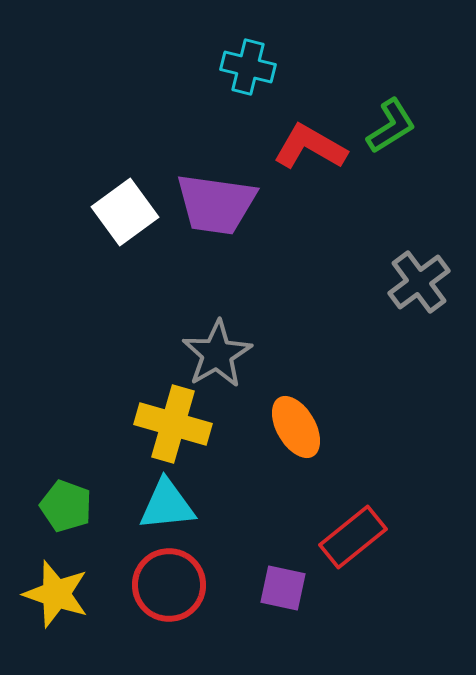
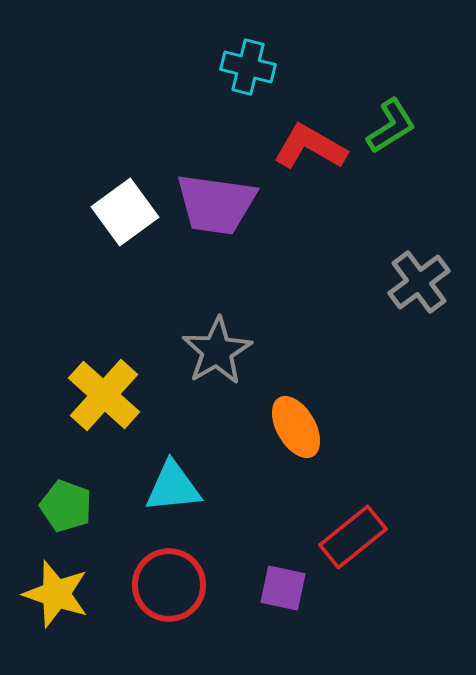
gray star: moved 3 px up
yellow cross: moved 69 px left, 29 px up; rotated 26 degrees clockwise
cyan triangle: moved 6 px right, 18 px up
